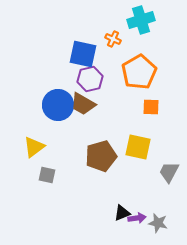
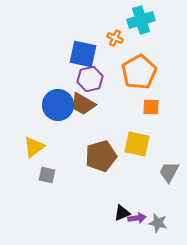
orange cross: moved 2 px right, 1 px up
yellow square: moved 1 px left, 3 px up
